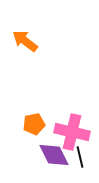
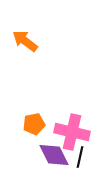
black line: rotated 25 degrees clockwise
